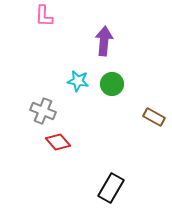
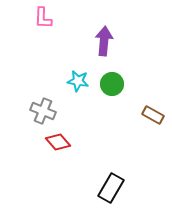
pink L-shape: moved 1 px left, 2 px down
brown rectangle: moved 1 px left, 2 px up
